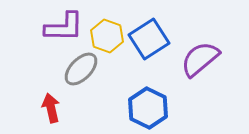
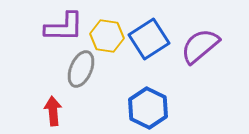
yellow hexagon: rotated 12 degrees counterclockwise
purple semicircle: moved 13 px up
gray ellipse: rotated 21 degrees counterclockwise
red arrow: moved 2 px right, 3 px down; rotated 8 degrees clockwise
